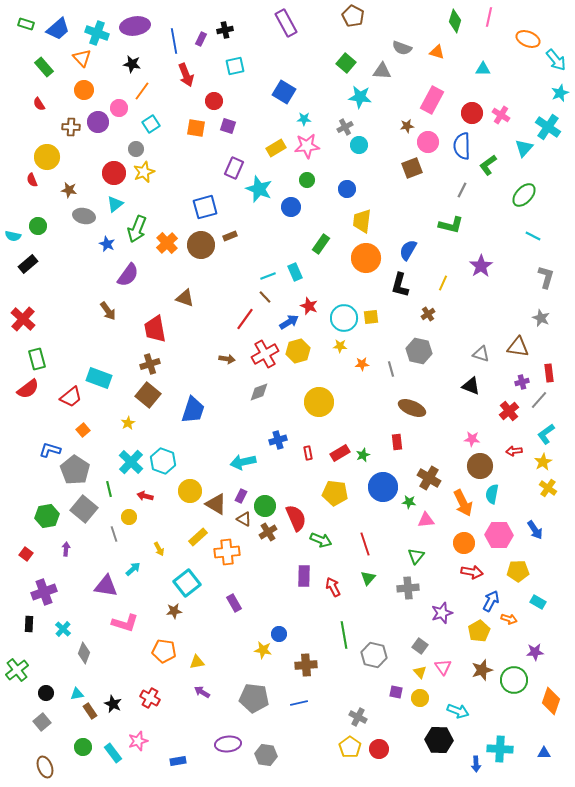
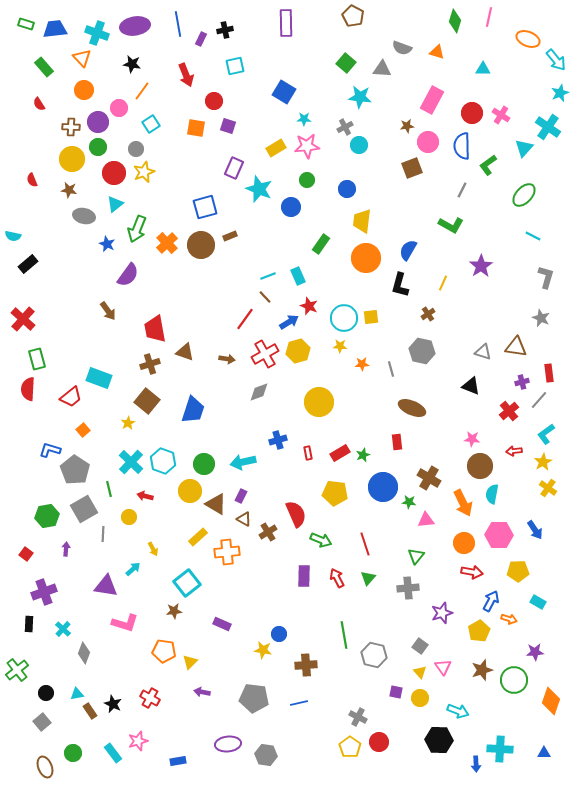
purple rectangle at (286, 23): rotated 28 degrees clockwise
blue trapezoid at (58, 29): moved 3 px left; rotated 145 degrees counterclockwise
blue line at (174, 41): moved 4 px right, 17 px up
gray triangle at (382, 71): moved 2 px up
yellow circle at (47, 157): moved 25 px right, 2 px down
green L-shape at (451, 225): rotated 15 degrees clockwise
green circle at (38, 226): moved 60 px right, 79 px up
cyan rectangle at (295, 272): moved 3 px right, 4 px down
brown triangle at (185, 298): moved 54 px down
brown triangle at (518, 347): moved 2 px left
gray hexagon at (419, 351): moved 3 px right
gray triangle at (481, 354): moved 2 px right, 2 px up
red semicircle at (28, 389): rotated 130 degrees clockwise
brown square at (148, 395): moved 1 px left, 6 px down
green circle at (265, 506): moved 61 px left, 42 px up
gray square at (84, 509): rotated 20 degrees clockwise
red semicircle at (296, 518): moved 4 px up
gray line at (114, 534): moved 11 px left; rotated 21 degrees clockwise
yellow arrow at (159, 549): moved 6 px left
red arrow at (333, 587): moved 4 px right, 9 px up
purple rectangle at (234, 603): moved 12 px left, 21 px down; rotated 36 degrees counterclockwise
yellow triangle at (197, 662): moved 7 px left; rotated 35 degrees counterclockwise
purple arrow at (202, 692): rotated 21 degrees counterclockwise
green circle at (83, 747): moved 10 px left, 6 px down
red circle at (379, 749): moved 7 px up
